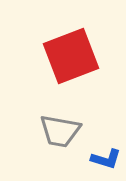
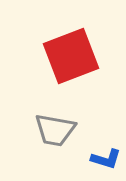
gray trapezoid: moved 5 px left, 1 px up
